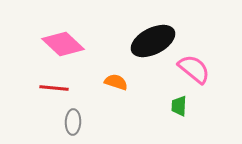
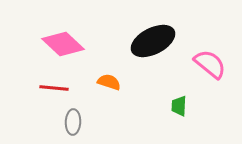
pink semicircle: moved 16 px right, 5 px up
orange semicircle: moved 7 px left
